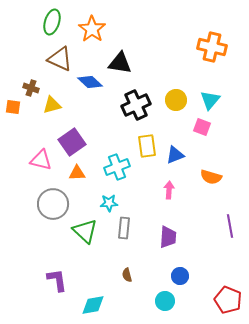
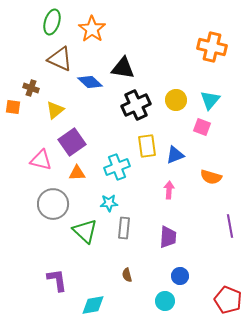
black triangle: moved 3 px right, 5 px down
yellow triangle: moved 3 px right, 5 px down; rotated 24 degrees counterclockwise
